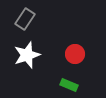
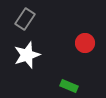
red circle: moved 10 px right, 11 px up
green rectangle: moved 1 px down
